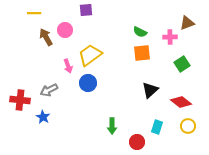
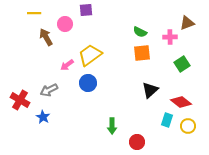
pink circle: moved 6 px up
pink arrow: moved 1 px left, 1 px up; rotated 72 degrees clockwise
red cross: rotated 24 degrees clockwise
cyan rectangle: moved 10 px right, 7 px up
